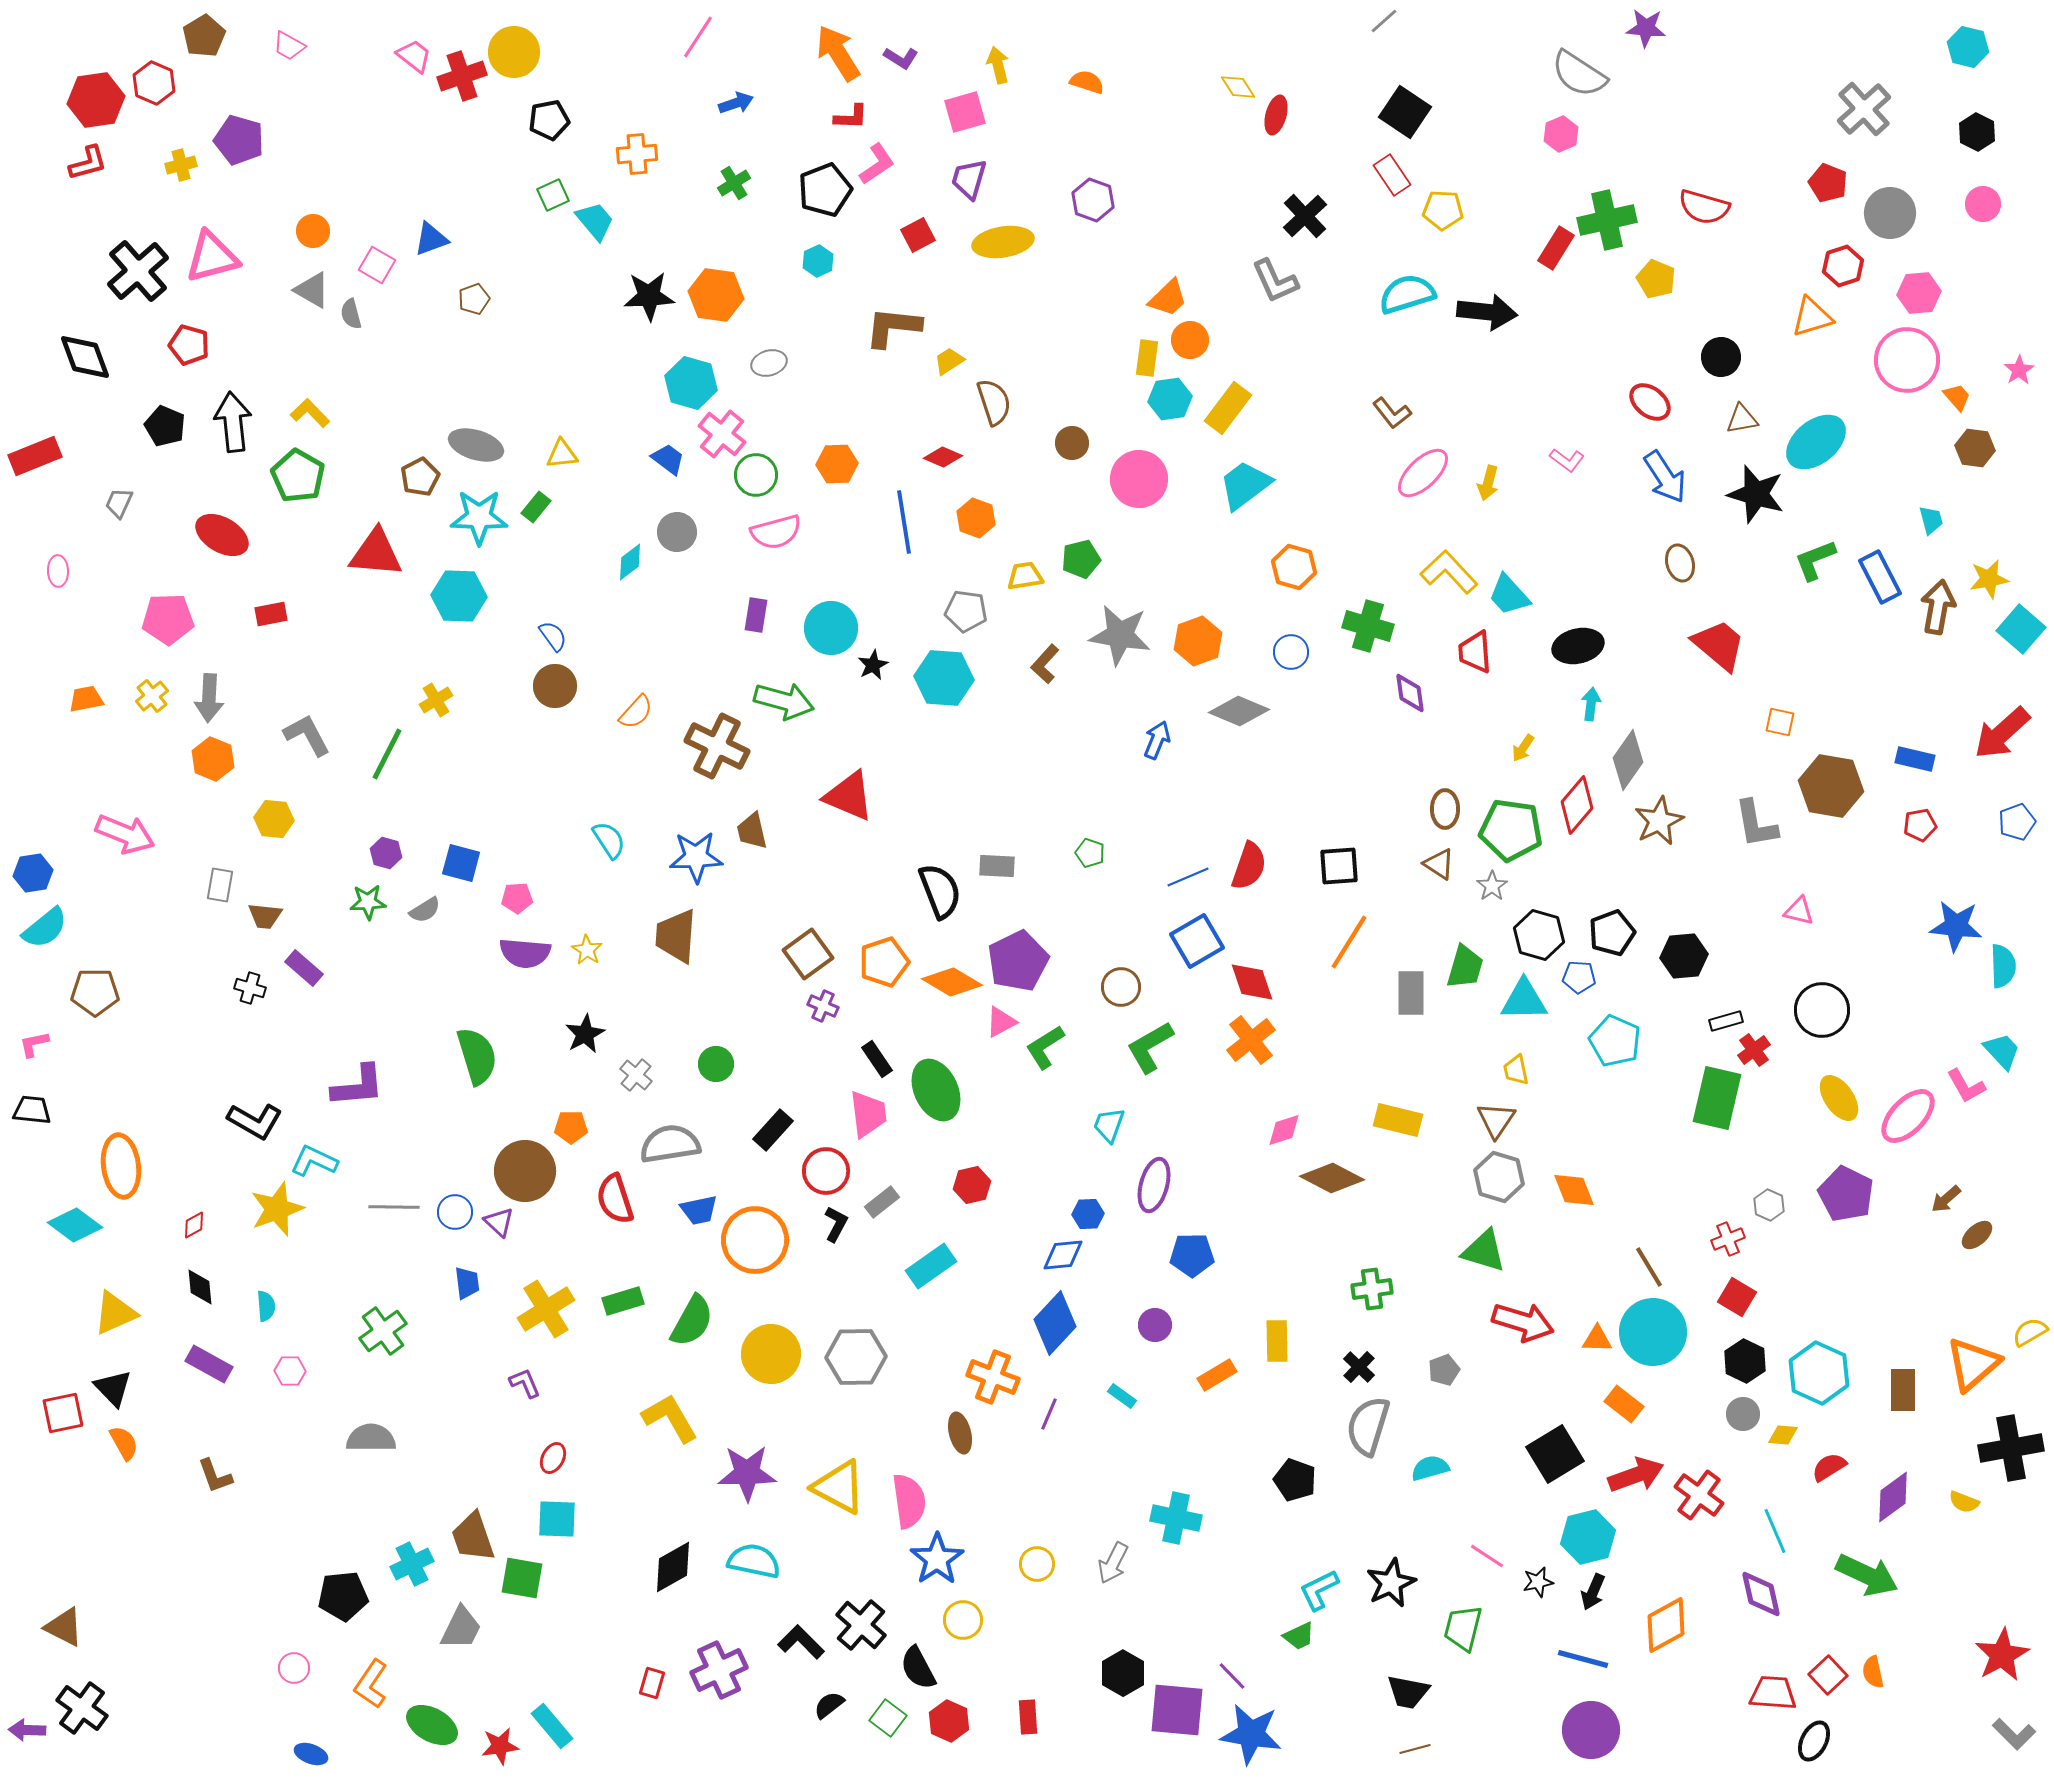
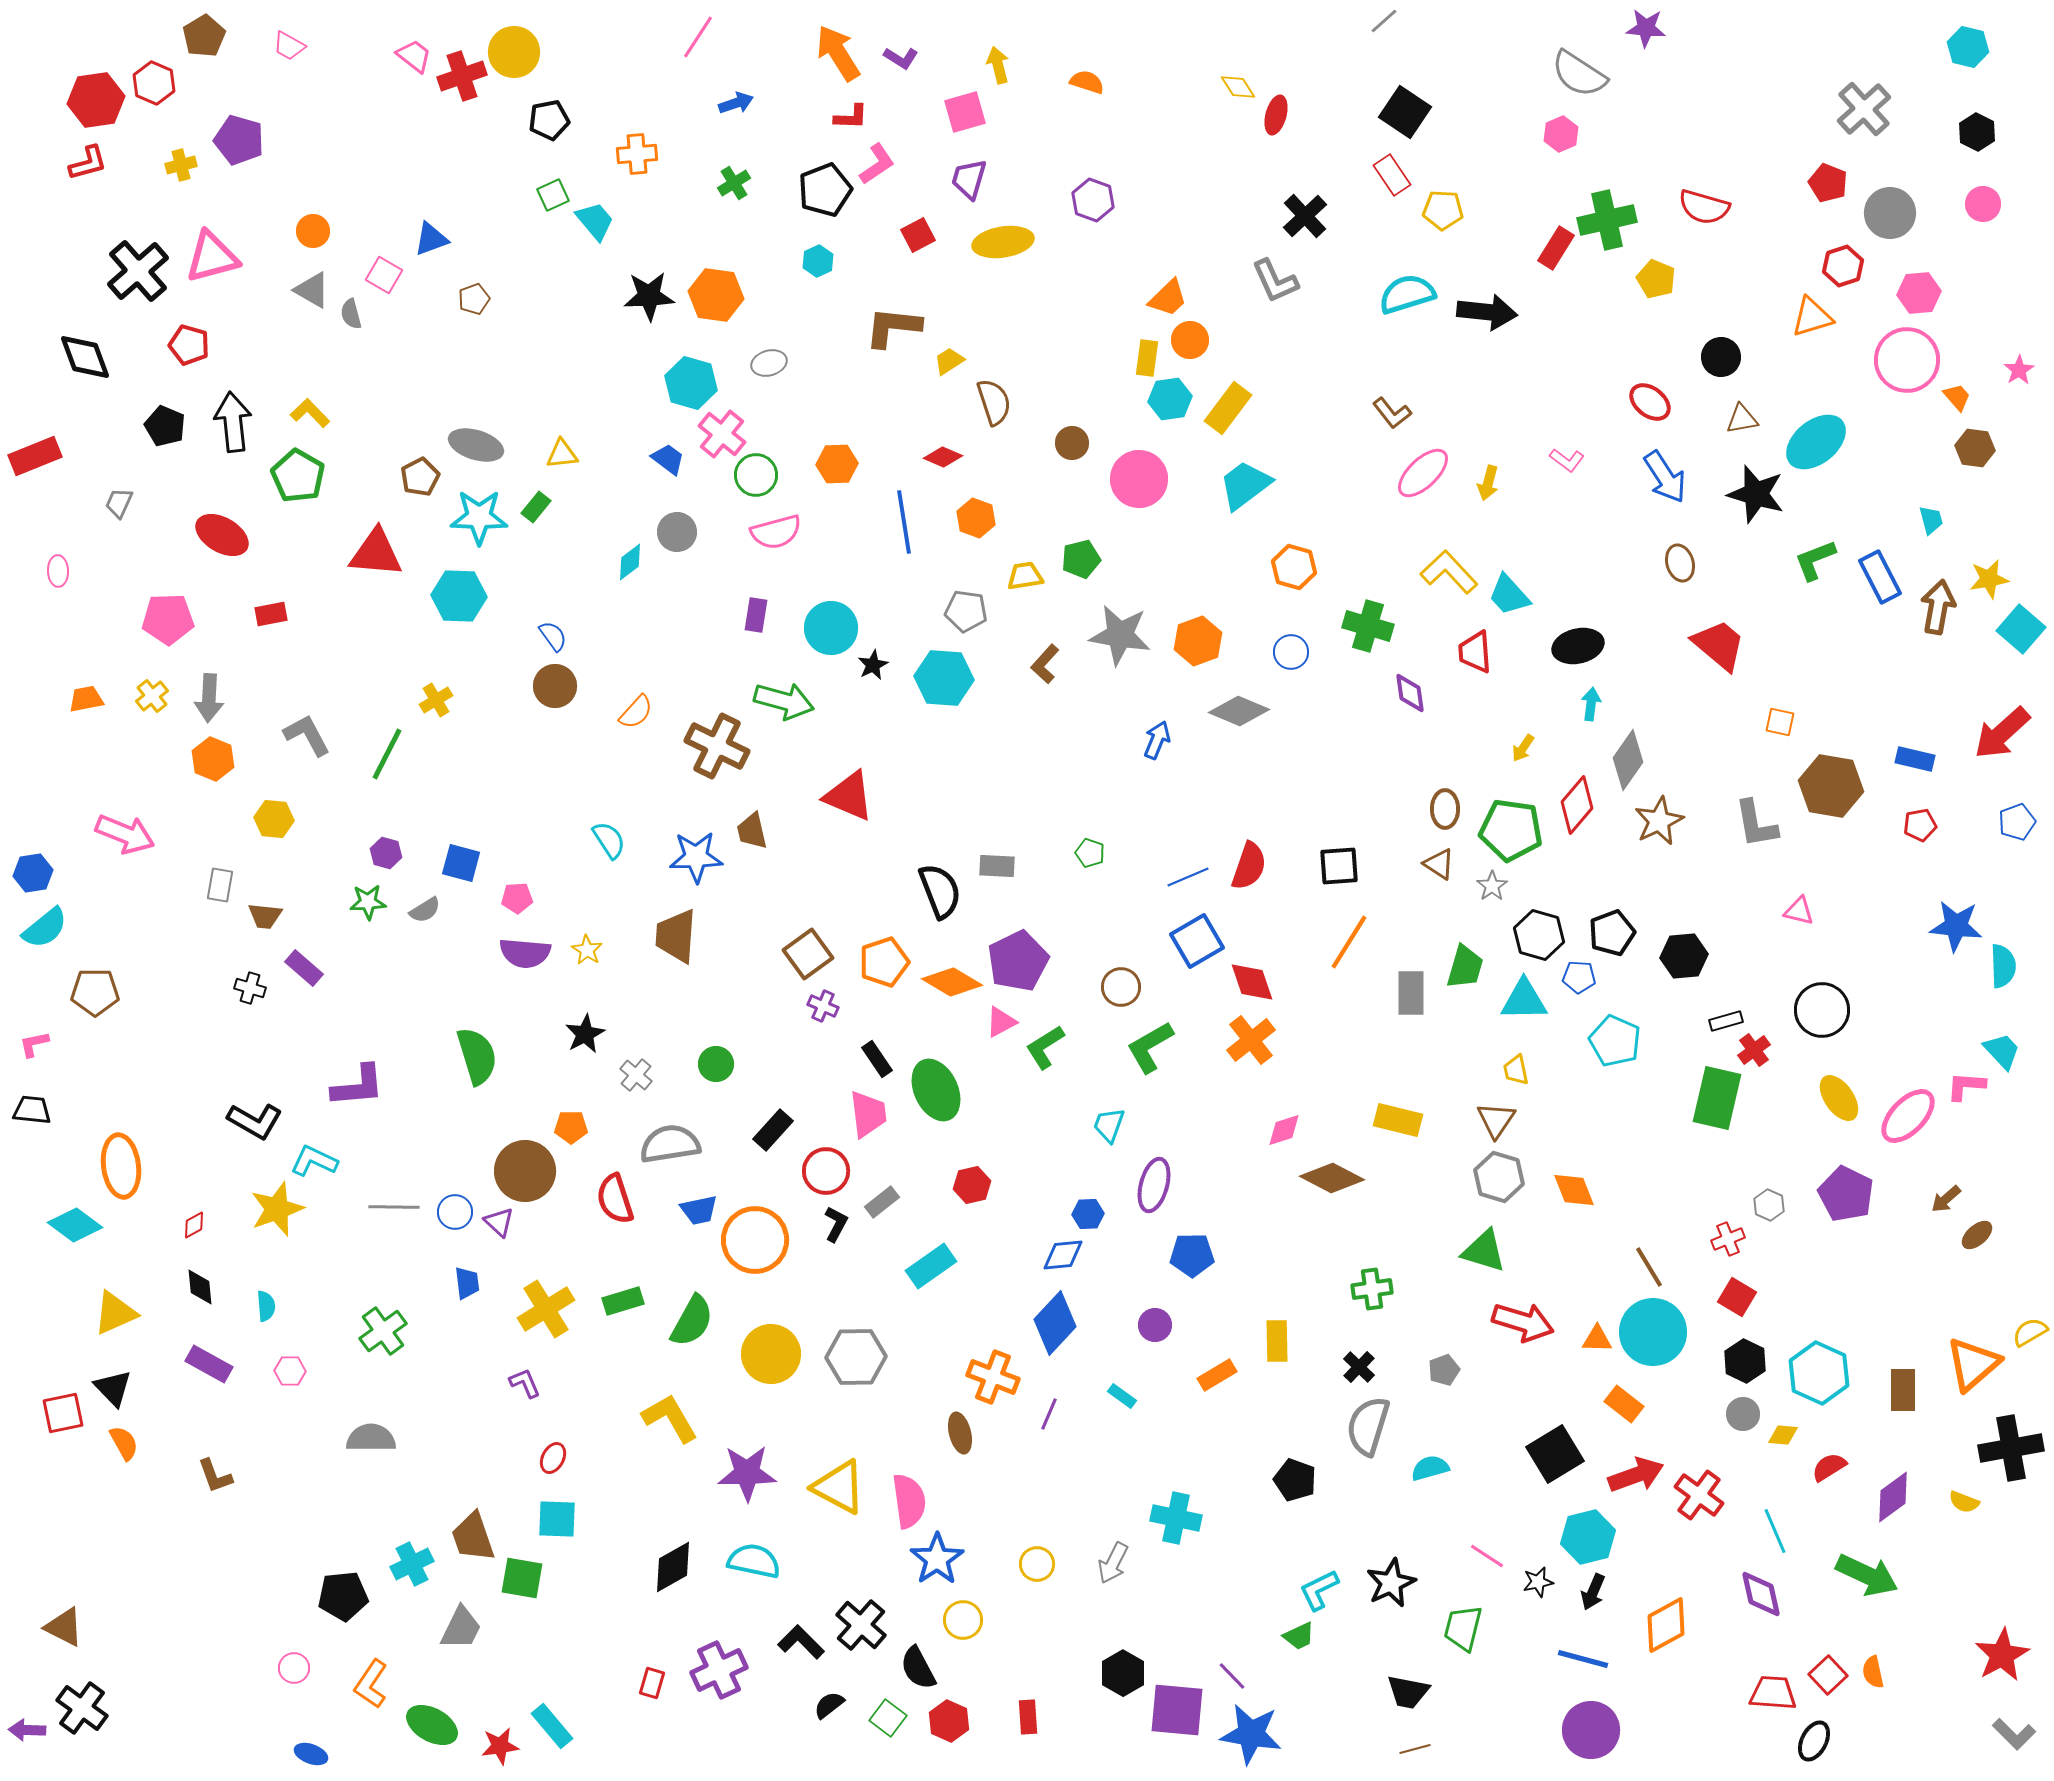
pink square at (377, 265): moved 7 px right, 10 px down
pink L-shape at (1966, 1086): rotated 123 degrees clockwise
